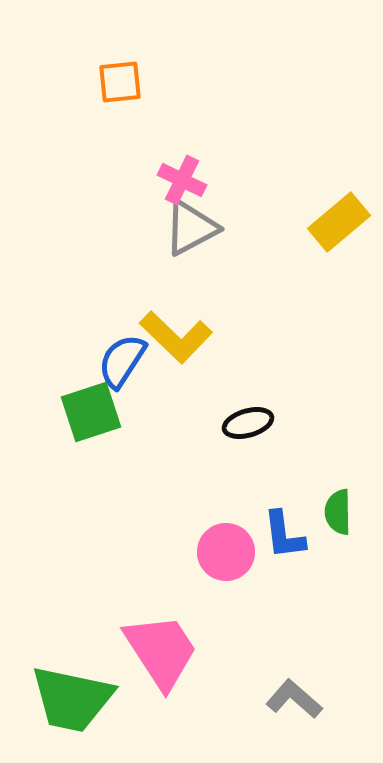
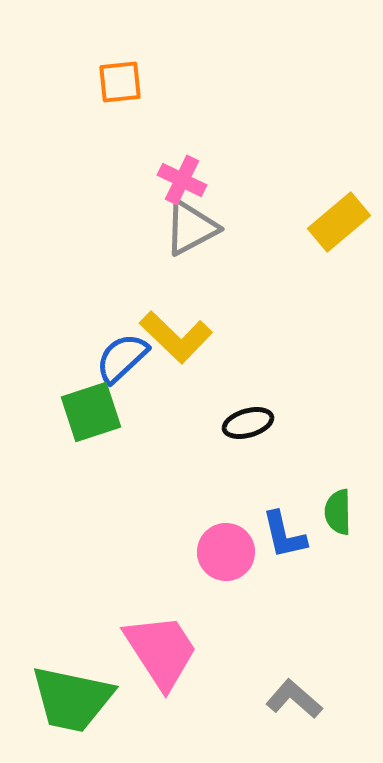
blue semicircle: moved 3 px up; rotated 14 degrees clockwise
blue L-shape: rotated 6 degrees counterclockwise
